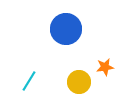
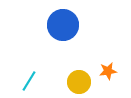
blue circle: moved 3 px left, 4 px up
orange star: moved 3 px right, 4 px down
